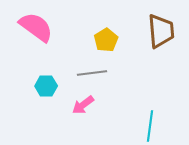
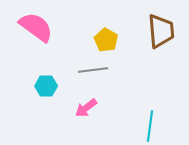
yellow pentagon: rotated 10 degrees counterclockwise
gray line: moved 1 px right, 3 px up
pink arrow: moved 3 px right, 3 px down
